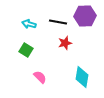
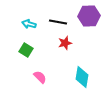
purple hexagon: moved 4 px right
